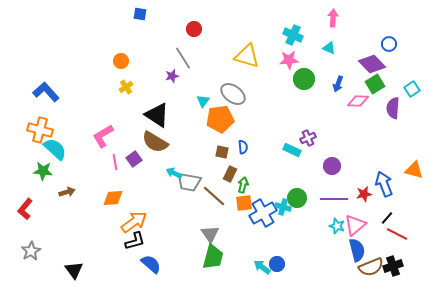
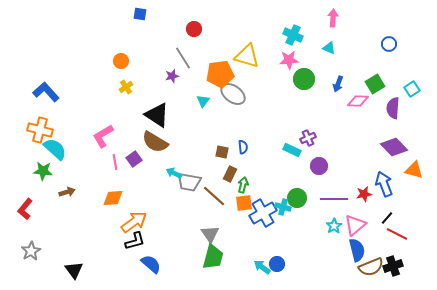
purple diamond at (372, 64): moved 22 px right, 83 px down
orange pentagon at (220, 119): moved 45 px up
purple circle at (332, 166): moved 13 px left
cyan star at (337, 226): moved 3 px left; rotated 21 degrees clockwise
